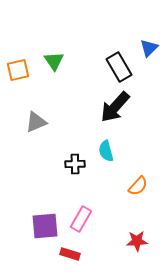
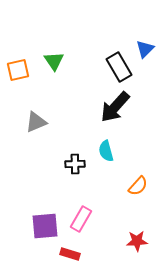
blue triangle: moved 4 px left, 1 px down
